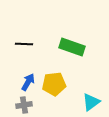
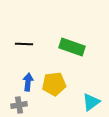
blue arrow: rotated 24 degrees counterclockwise
gray cross: moved 5 px left
